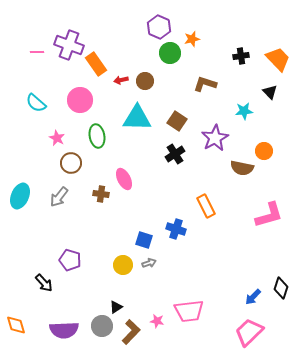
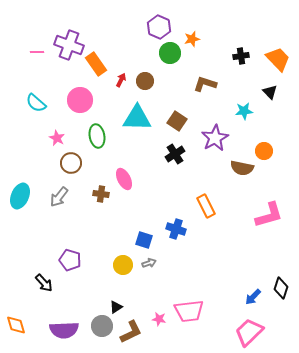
red arrow at (121, 80): rotated 128 degrees clockwise
pink star at (157, 321): moved 2 px right, 2 px up
brown L-shape at (131, 332): rotated 20 degrees clockwise
